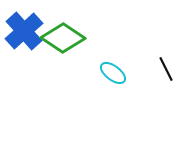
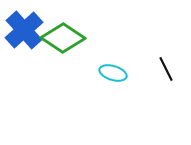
blue cross: moved 1 px up
cyan ellipse: rotated 20 degrees counterclockwise
